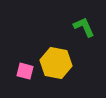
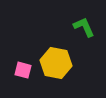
pink square: moved 2 px left, 1 px up
